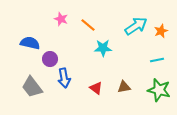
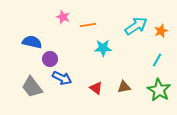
pink star: moved 2 px right, 2 px up
orange line: rotated 49 degrees counterclockwise
blue semicircle: moved 2 px right, 1 px up
cyan line: rotated 48 degrees counterclockwise
blue arrow: moved 2 px left; rotated 54 degrees counterclockwise
green star: rotated 15 degrees clockwise
